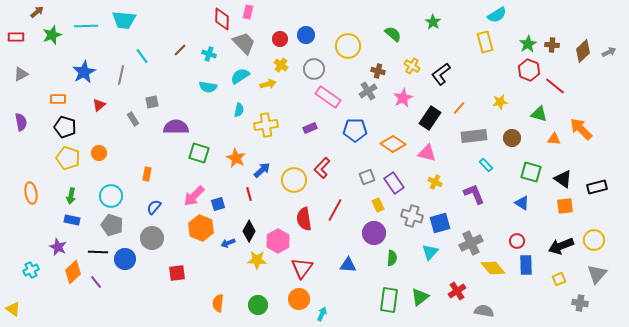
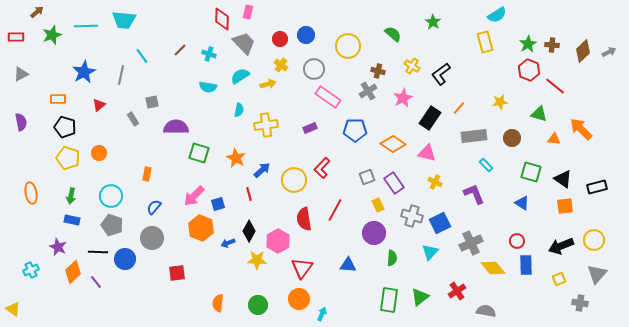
blue square at (440, 223): rotated 10 degrees counterclockwise
gray semicircle at (484, 311): moved 2 px right
